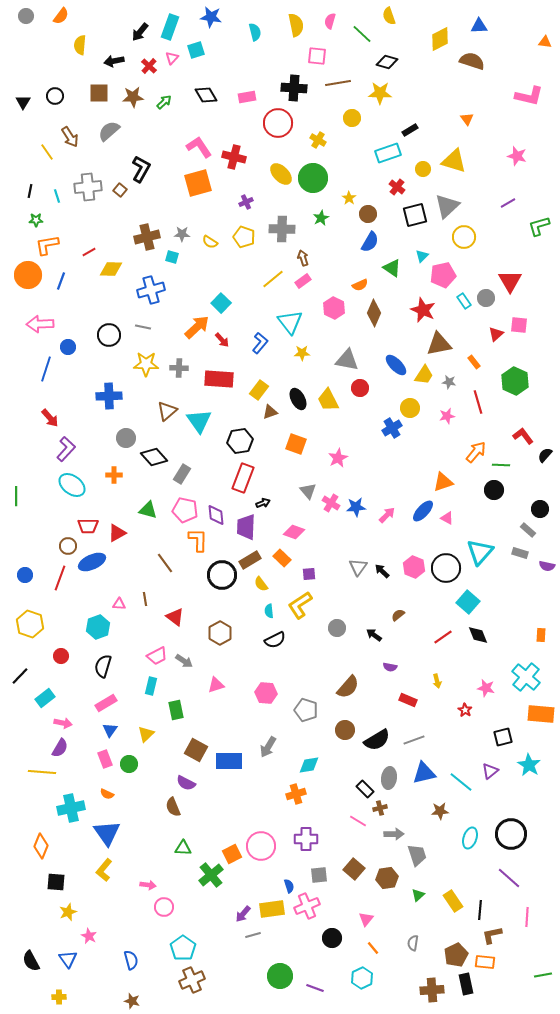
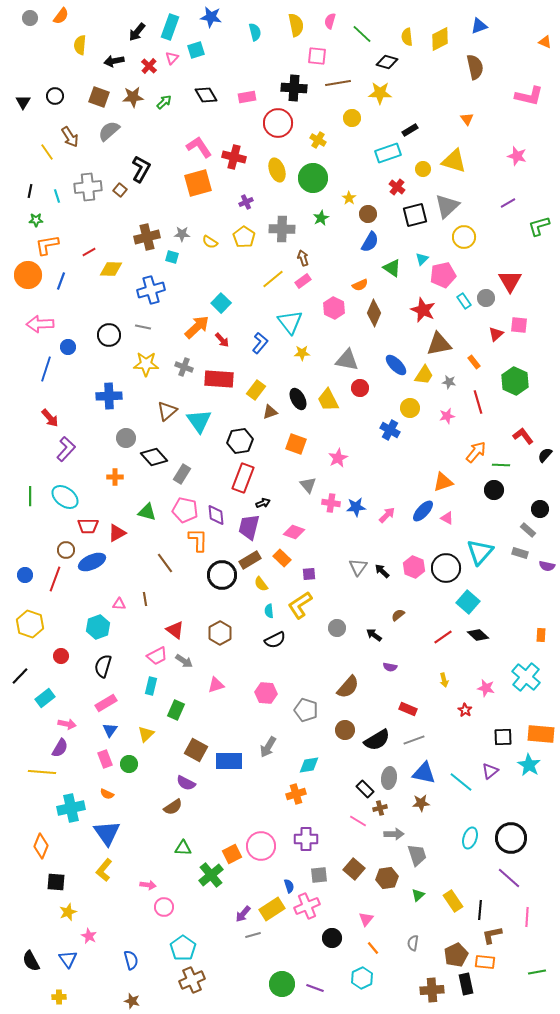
gray circle at (26, 16): moved 4 px right, 2 px down
yellow semicircle at (389, 16): moved 18 px right, 21 px down; rotated 12 degrees clockwise
blue triangle at (479, 26): rotated 18 degrees counterclockwise
black arrow at (140, 32): moved 3 px left
orange triangle at (545, 42): rotated 16 degrees clockwise
brown semicircle at (472, 61): moved 3 px right, 6 px down; rotated 60 degrees clockwise
brown square at (99, 93): moved 4 px down; rotated 20 degrees clockwise
yellow ellipse at (281, 174): moved 4 px left, 4 px up; rotated 25 degrees clockwise
yellow pentagon at (244, 237): rotated 15 degrees clockwise
cyan triangle at (422, 256): moved 3 px down
gray cross at (179, 368): moved 5 px right, 1 px up; rotated 18 degrees clockwise
yellow rectangle at (259, 390): moved 3 px left
blue cross at (392, 428): moved 2 px left, 2 px down; rotated 30 degrees counterclockwise
orange cross at (114, 475): moved 1 px right, 2 px down
cyan ellipse at (72, 485): moved 7 px left, 12 px down
gray triangle at (308, 491): moved 6 px up
green line at (16, 496): moved 14 px right
pink cross at (331, 503): rotated 24 degrees counterclockwise
green triangle at (148, 510): moved 1 px left, 2 px down
purple trapezoid at (246, 527): moved 3 px right; rotated 12 degrees clockwise
brown circle at (68, 546): moved 2 px left, 4 px down
red line at (60, 578): moved 5 px left, 1 px down
red triangle at (175, 617): moved 13 px down
black diamond at (478, 635): rotated 25 degrees counterclockwise
yellow arrow at (437, 681): moved 7 px right, 1 px up
red rectangle at (408, 700): moved 9 px down
green rectangle at (176, 710): rotated 36 degrees clockwise
orange rectangle at (541, 714): moved 20 px down
pink arrow at (63, 723): moved 4 px right, 1 px down
black square at (503, 737): rotated 12 degrees clockwise
blue triangle at (424, 773): rotated 25 degrees clockwise
brown semicircle at (173, 807): rotated 102 degrees counterclockwise
brown star at (440, 811): moved 19 px left, 8 px up
black circle at (511, 834): moved 4 px down
yellow rectangle at (272, 909): rotated 25 degrees counterclockwise
green line at (543, 975): moved 6 px left, 3 px up
green circle at (280, 976): moved 2 px right, 8 px down
